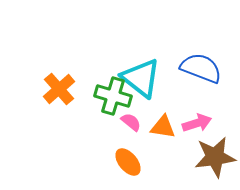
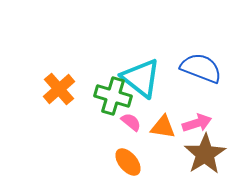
brown star: moved 10 px left, 3 px up; rotated 24 degrees counterclockwise
